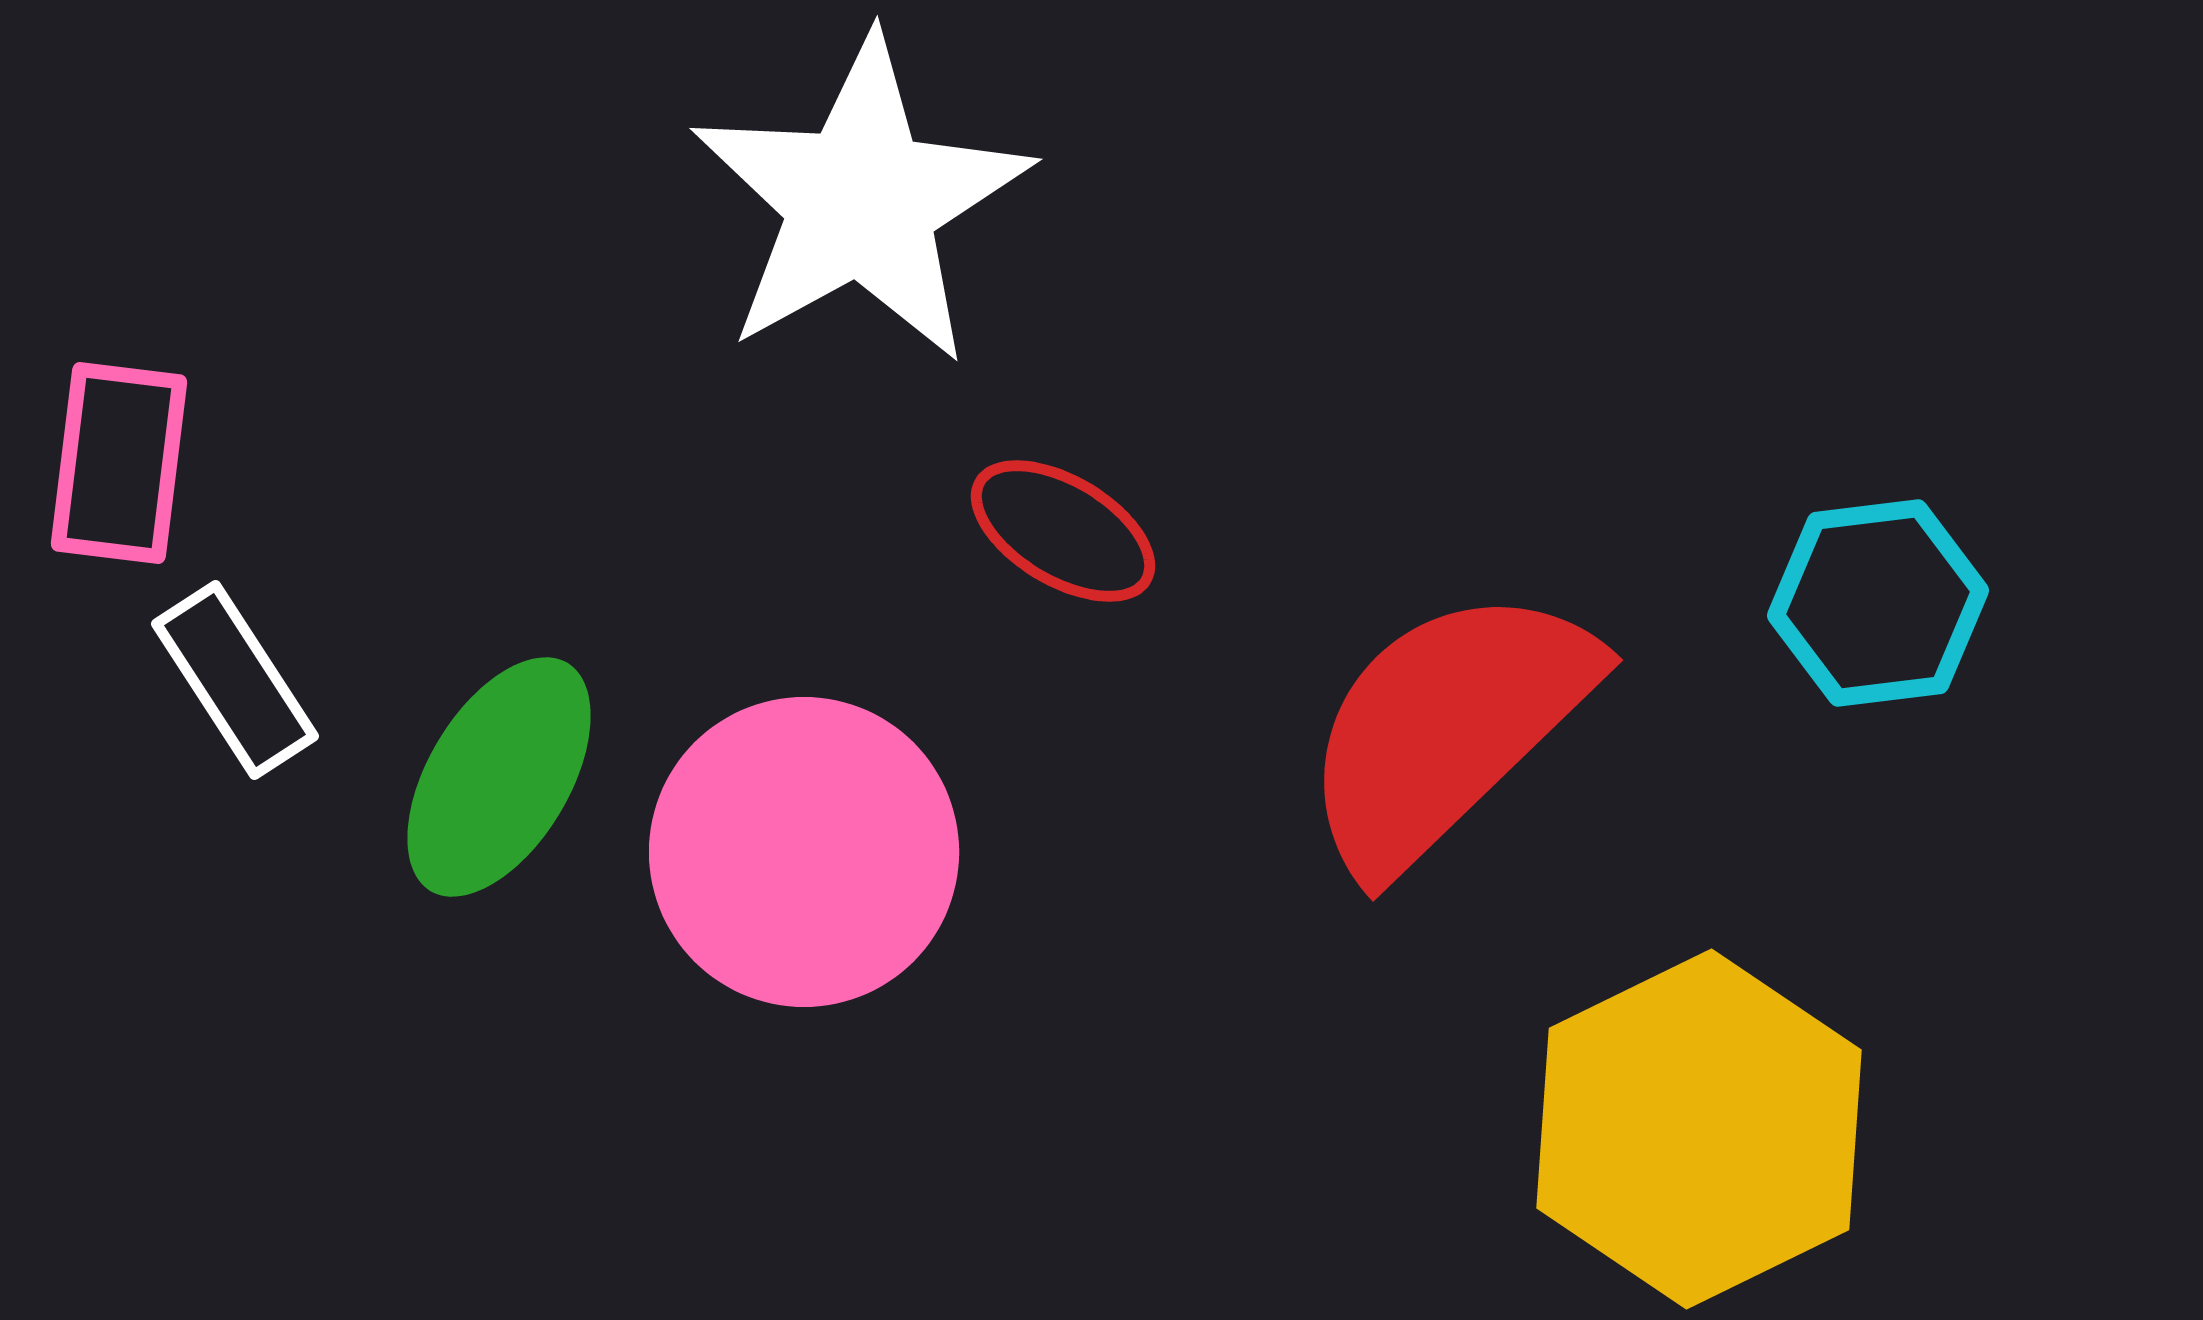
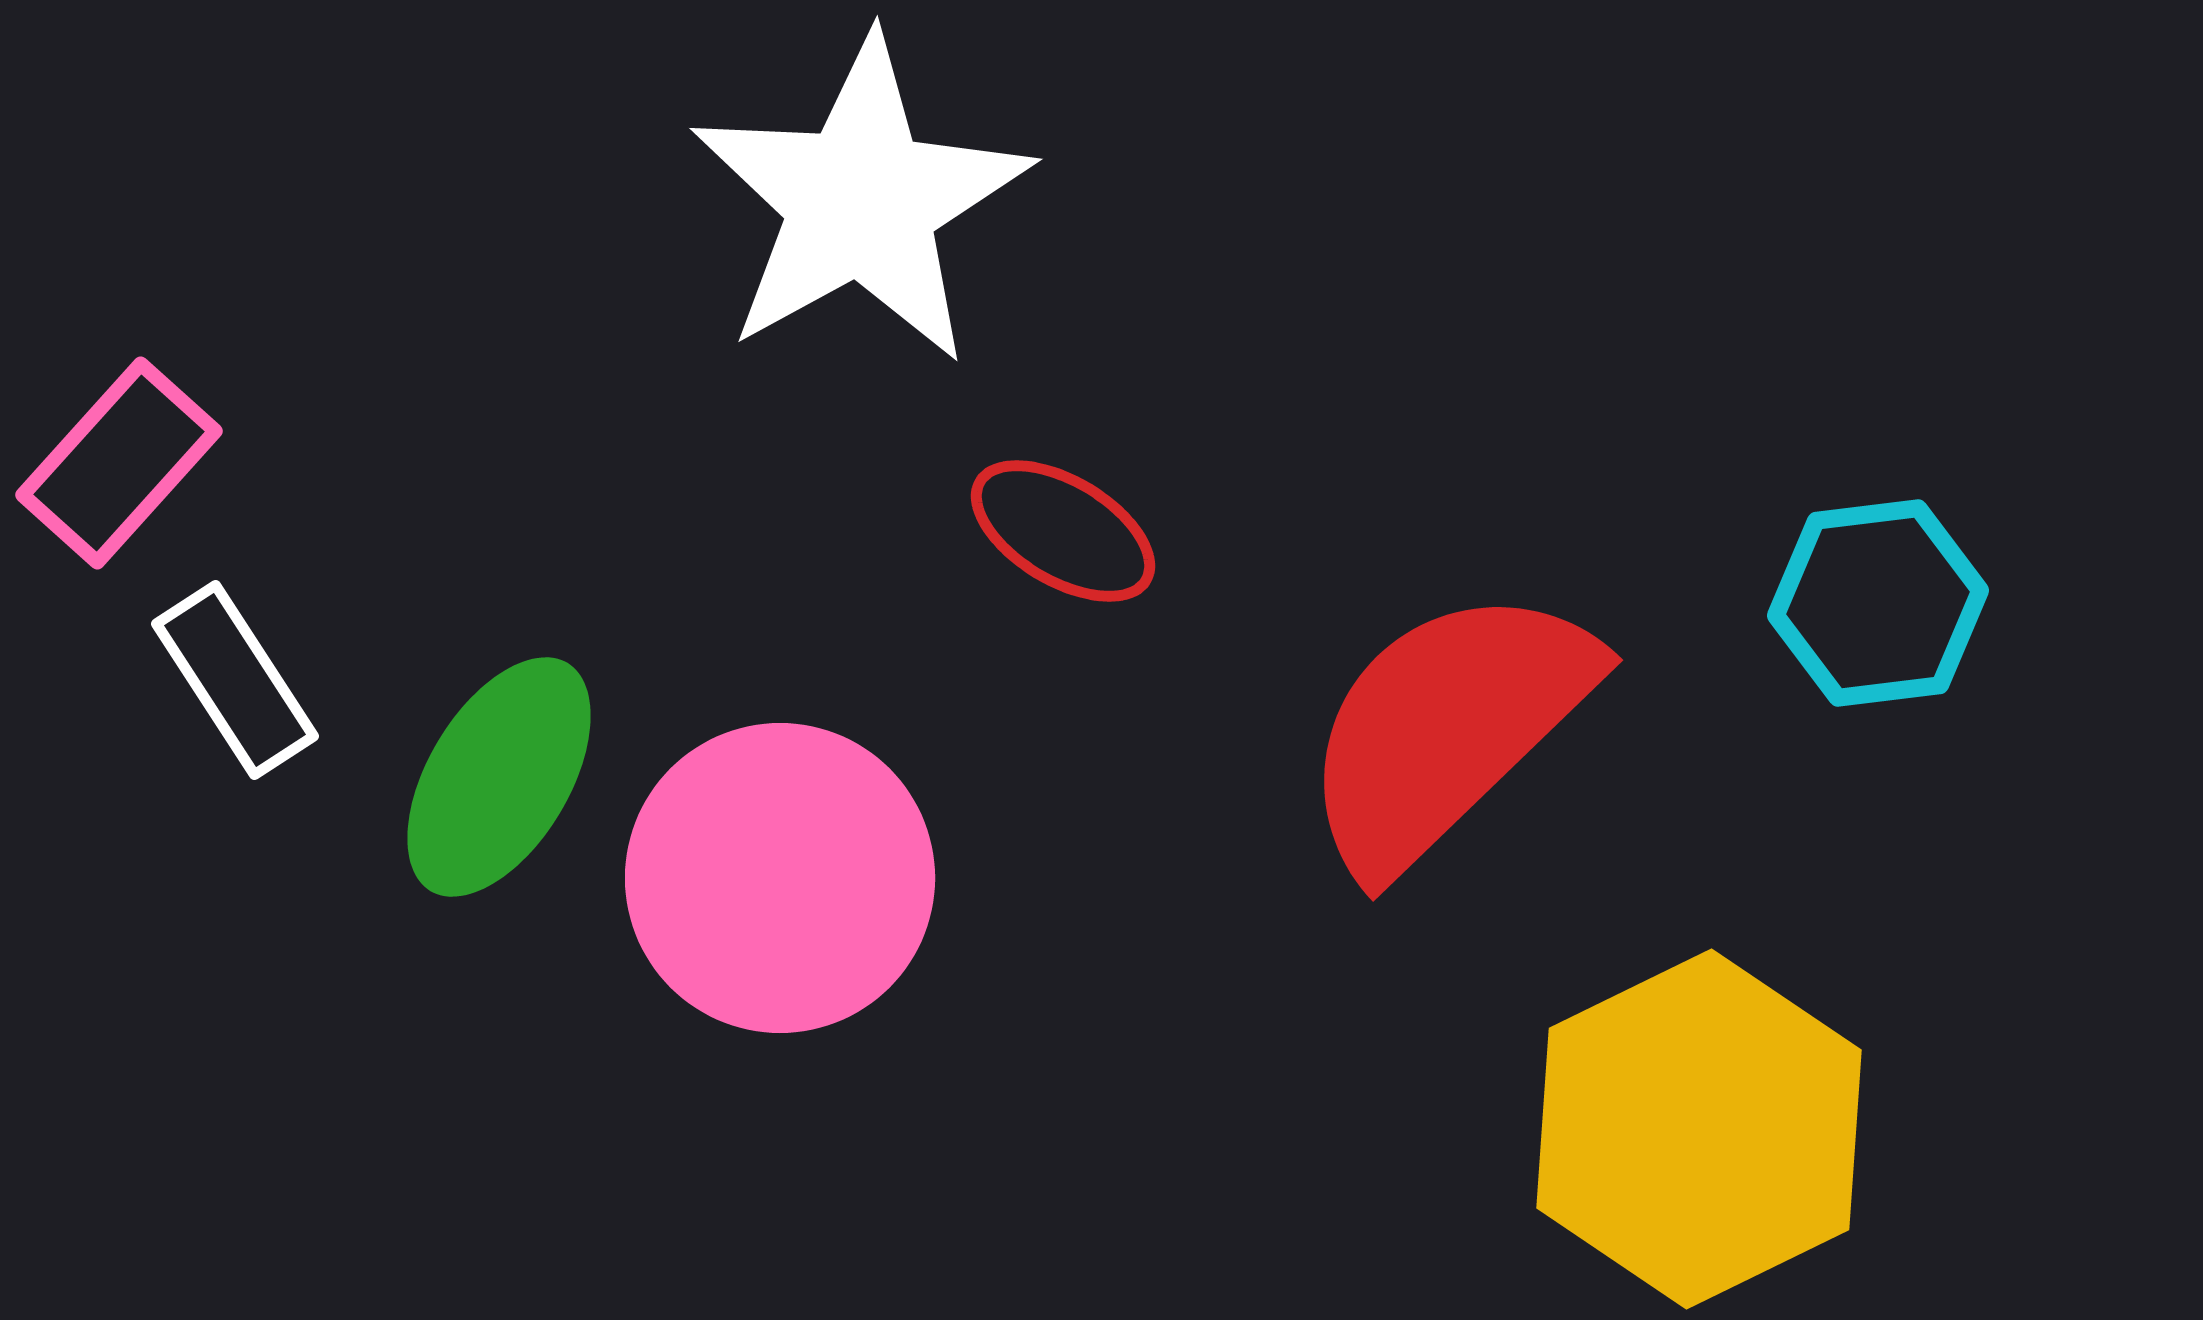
pink rectangle: rotated 35 degrees clockwise
pink circle: moved 24 px left, 26 px down
